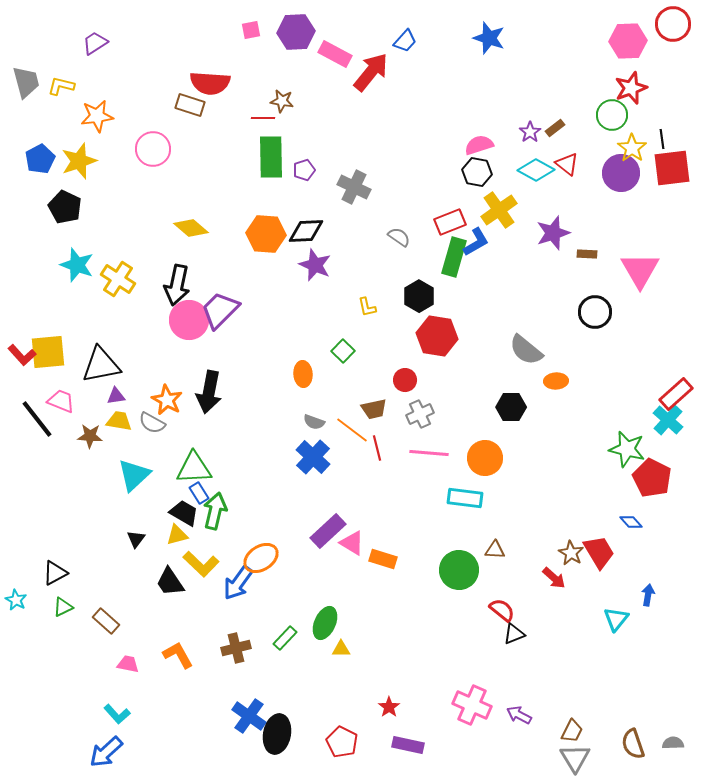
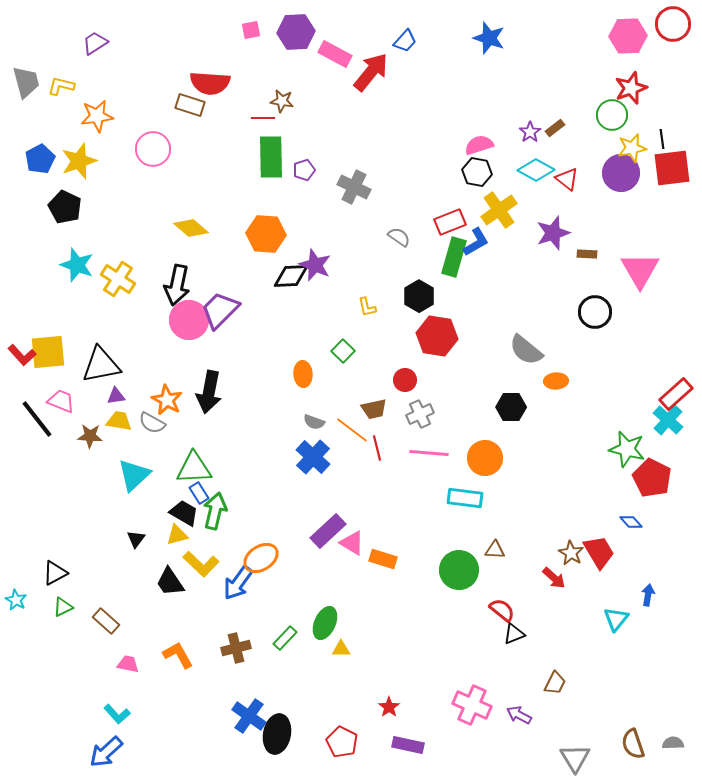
pink hexagon at (628, 41): moved 5 px up
yellow star at (632, 148): rotated 24 degrees clockwise
red triangle at (567, 164): moved 15 px down
black diamond at (306, 231): moved 15 px left, 45 px down
brown trapezoid at (572, 731): moved 17 px left, 48 px up
